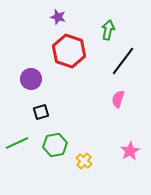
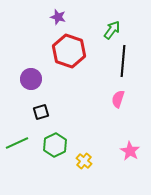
green arrow: moved 4 px right; rotated 24 degrees clockwise
black line: rotated 32 degrees counterclockwise
green hexagon: rotated 15 degrees counterclockwise
pink star: rotated 12 degrees counterclockwise
